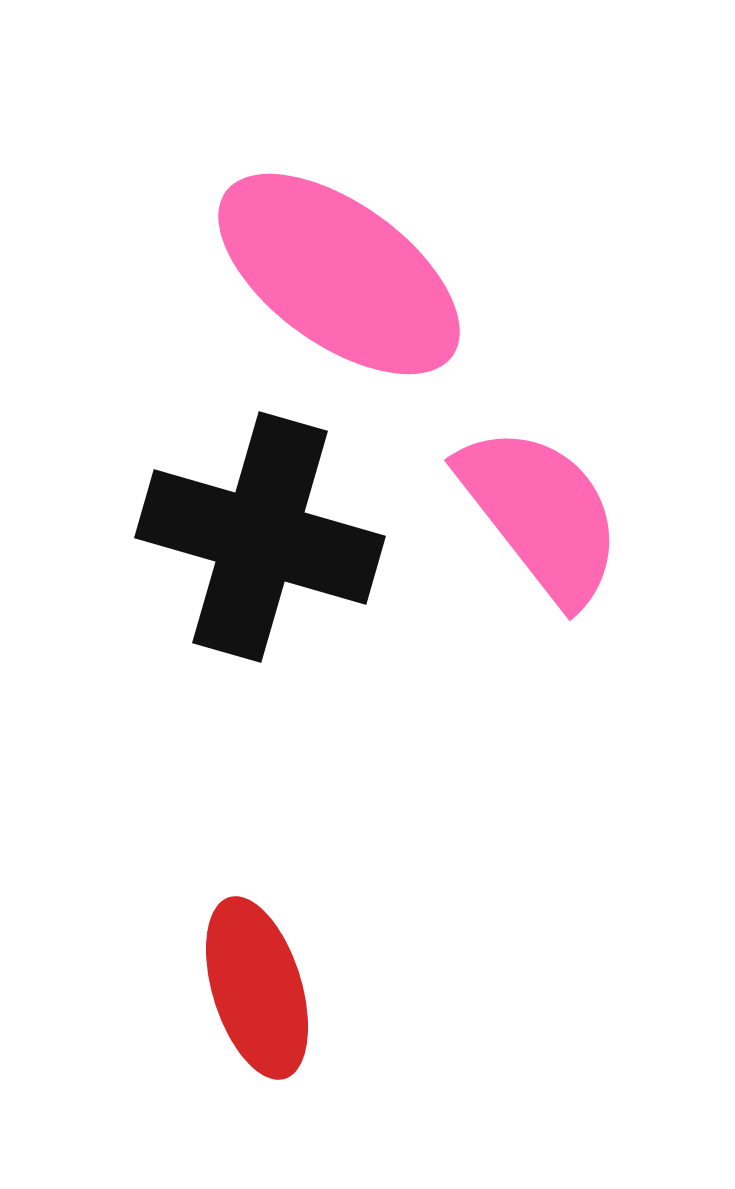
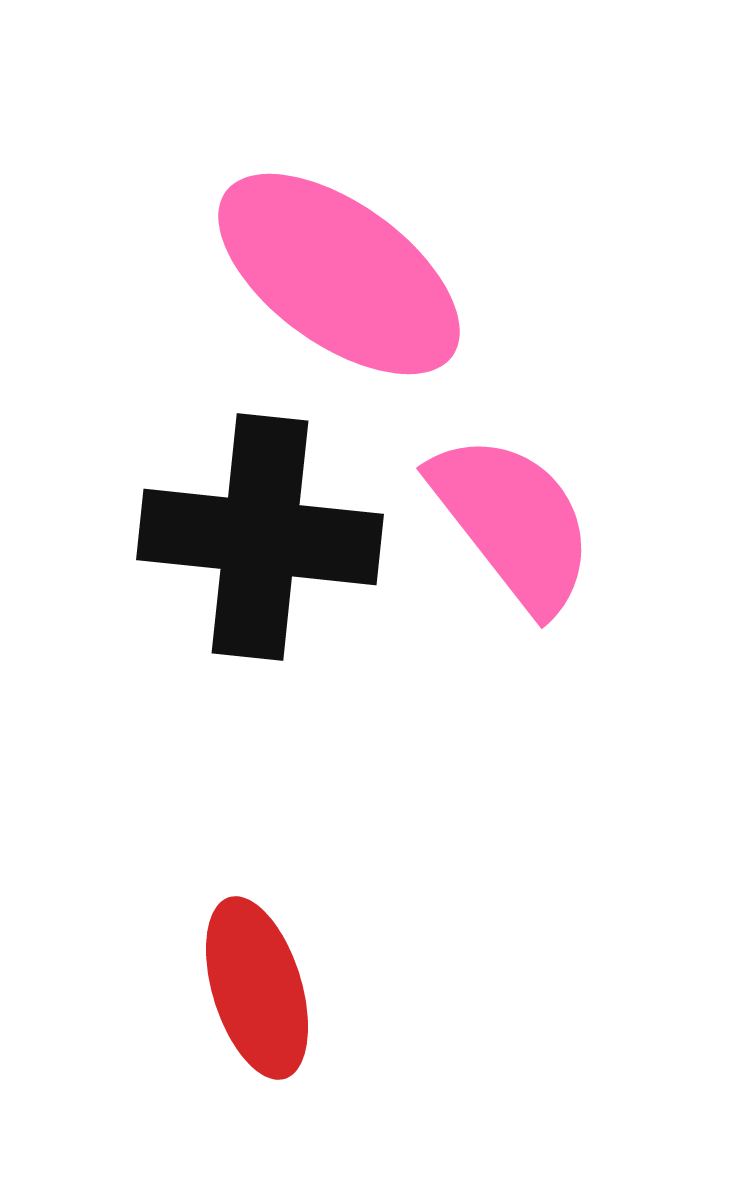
pink semicircle: moved 28 px left, 8 px down
black cross: rotated 10 degrees counterclockwise
